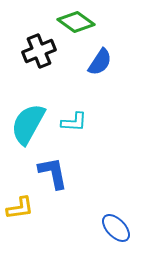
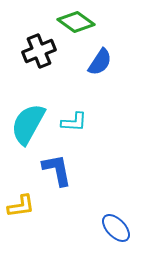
blue L-shape: moved 4 px right, 3 px up
yellow L-shape: moved 1 px right, 2 px up
